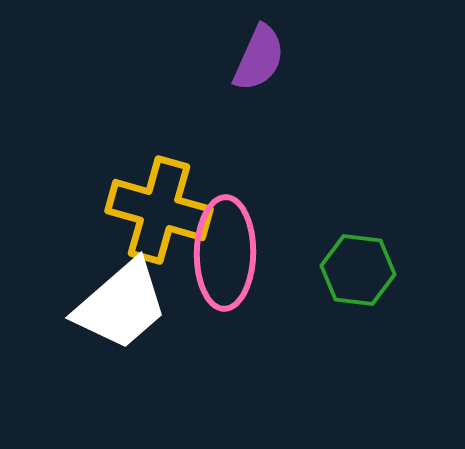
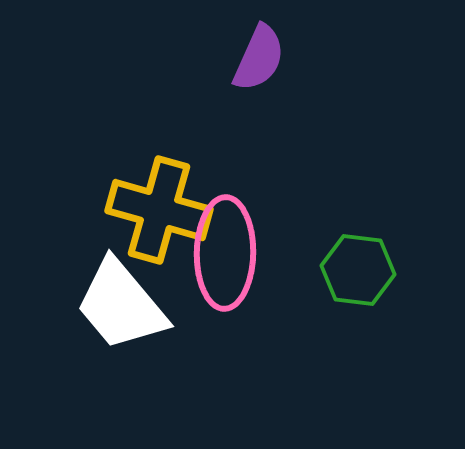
white trapezoid: rotated 91 degrees clockwise
